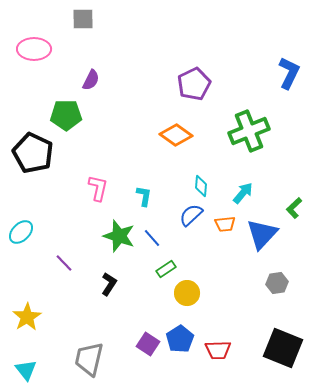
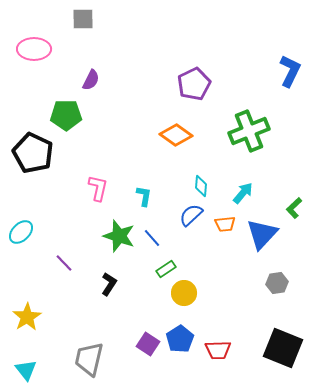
blue L-shape: moved 1 px right, 2 px up
yellow circle: moved 3 px left
